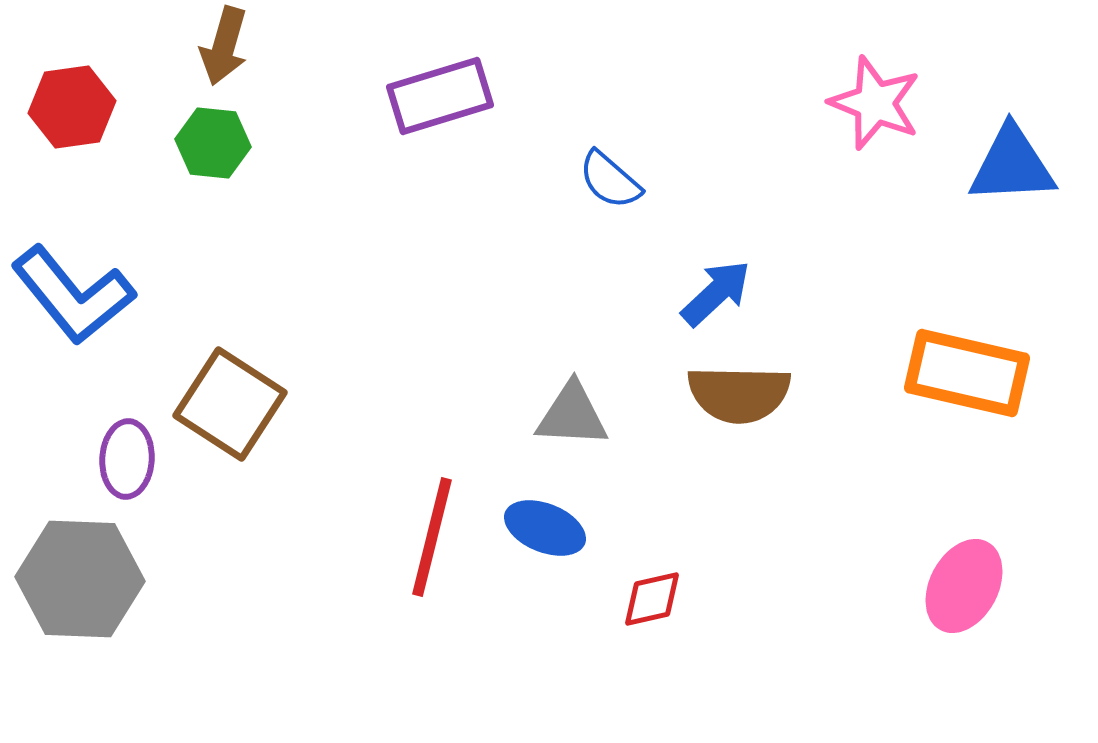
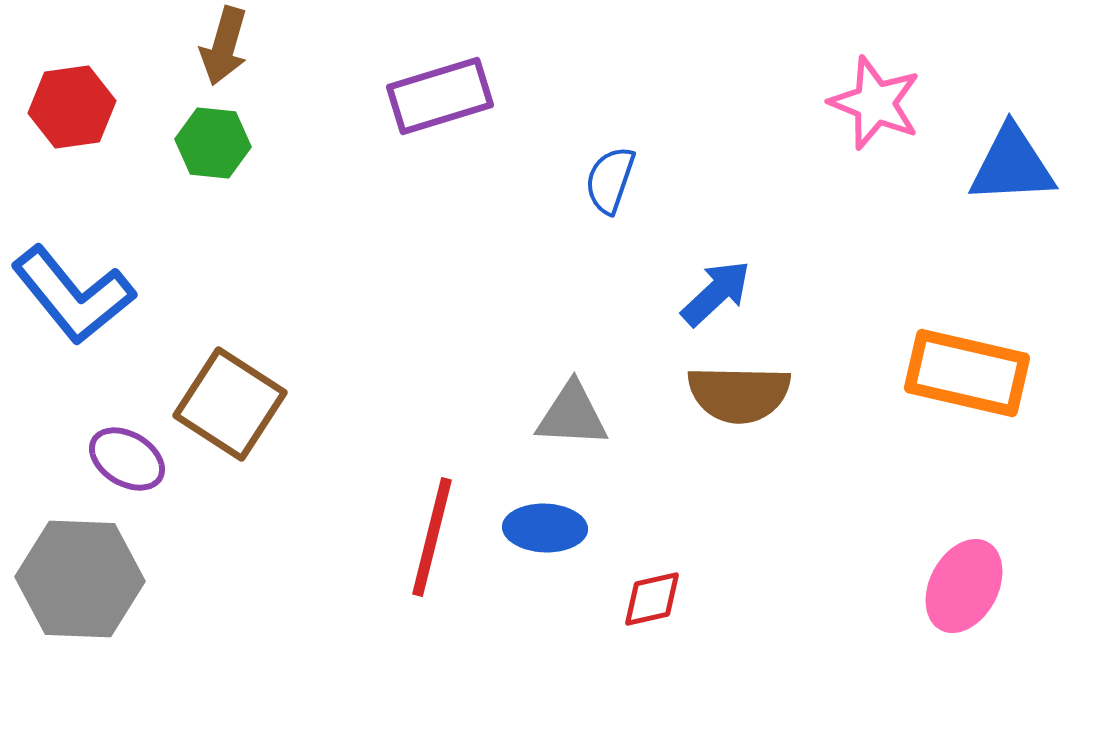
blue semicircle: rotated 68 degrees clockwise
purple ellipse: rotated 62 degrees counterclockwise
blue ellipse: rotated 20 degrees counterclockwise
